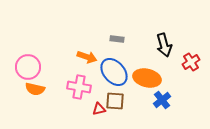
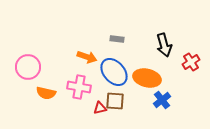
orange semicircle: moved 11 px right, 4 px down
red triangle: moved 1 px right, 1 px up
